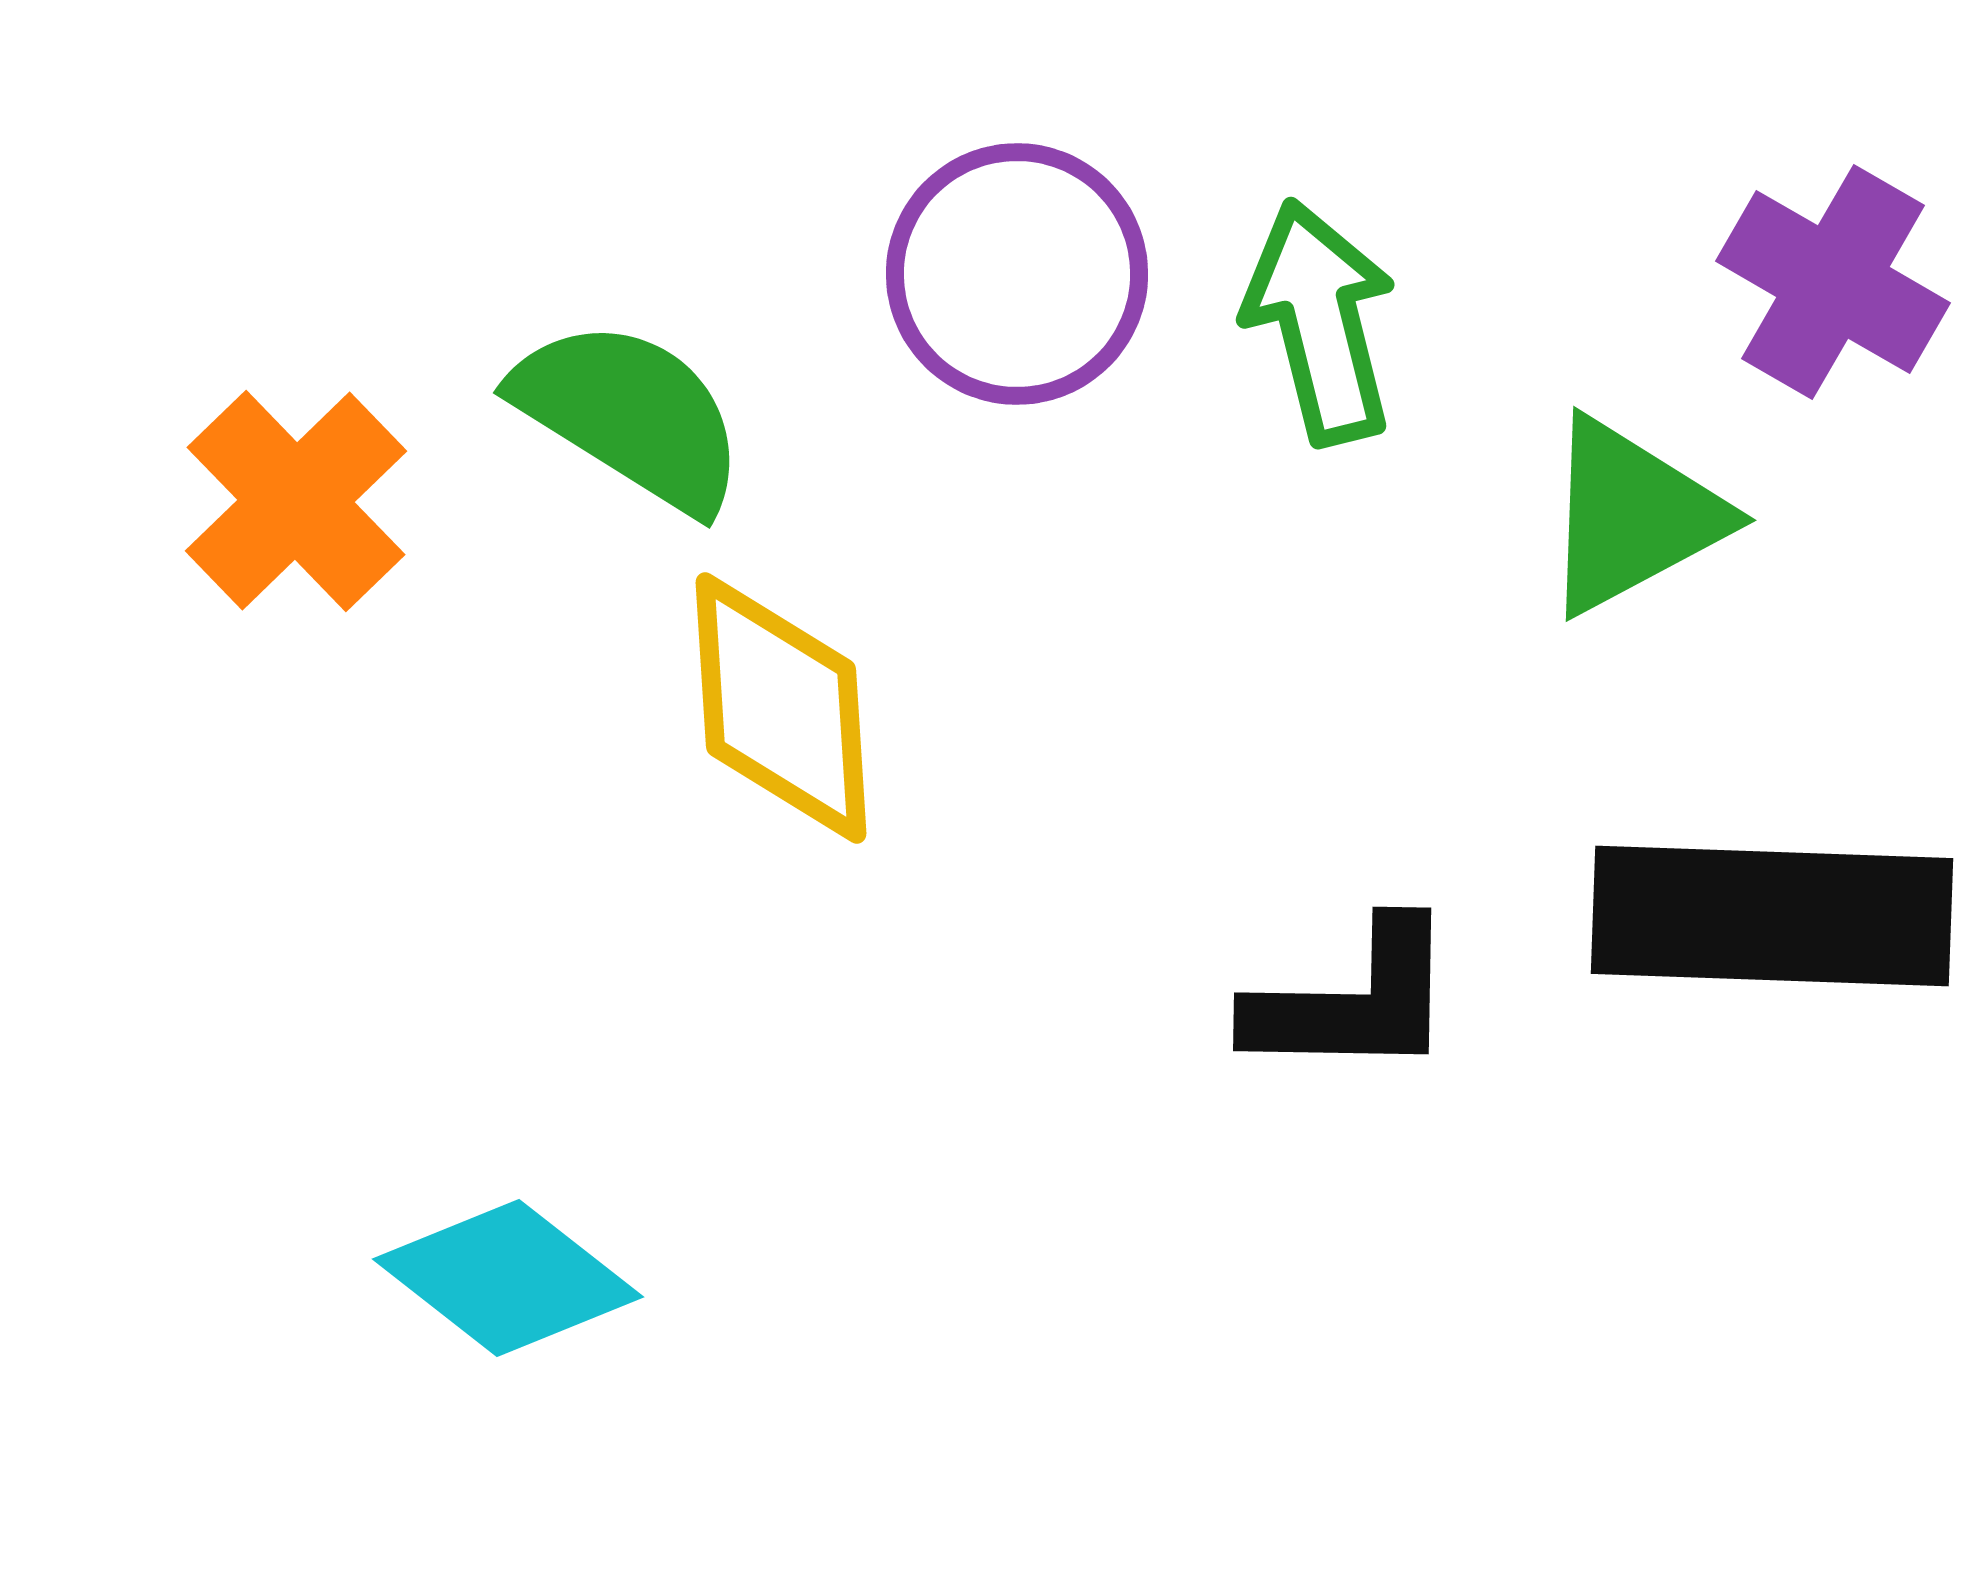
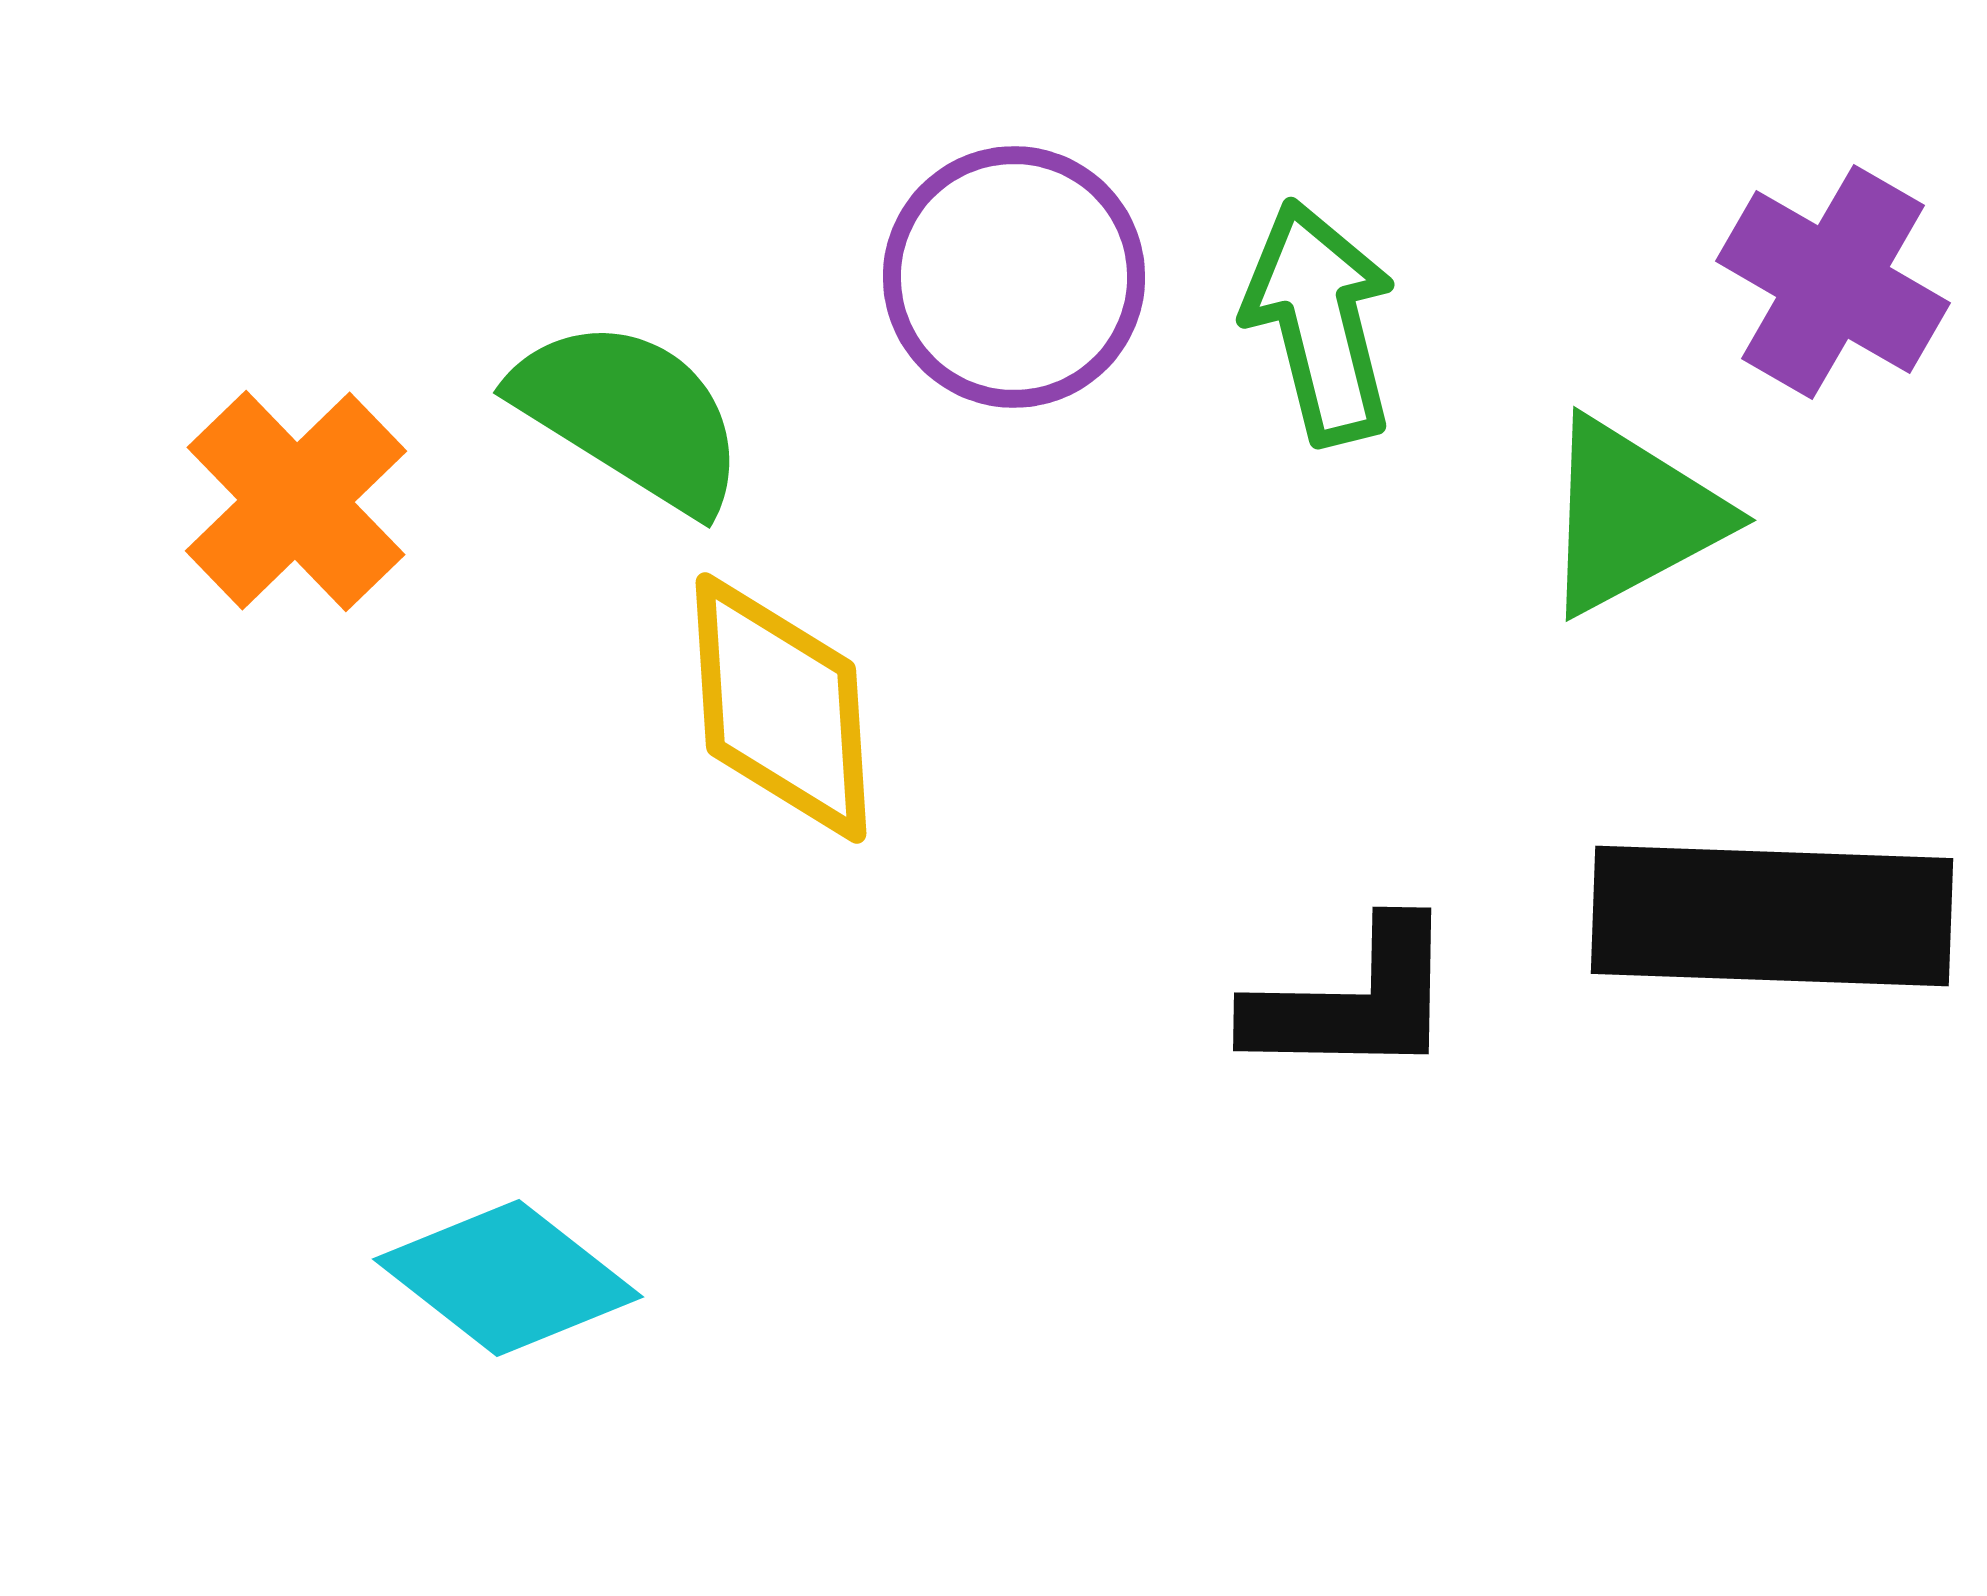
purple circle: moved 3 px left, 3 px down
